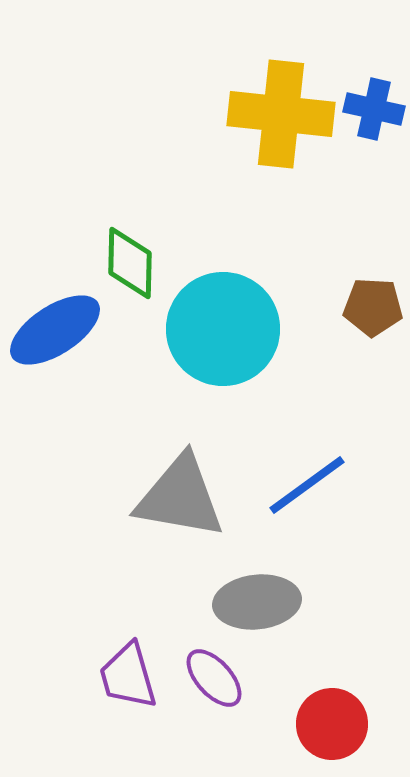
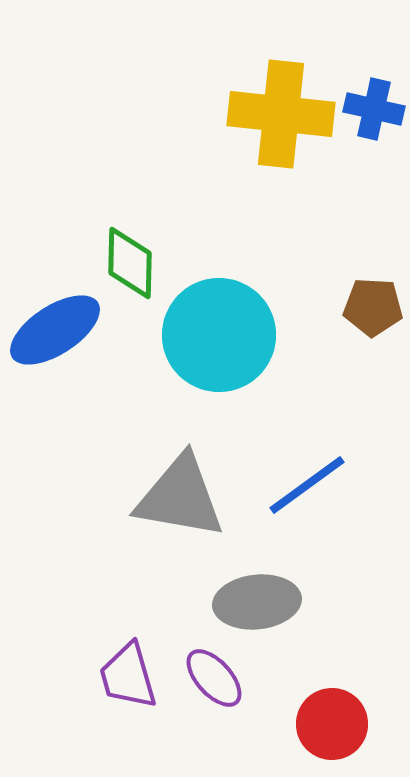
cyan circle: moved 4 px left, 6 px down
